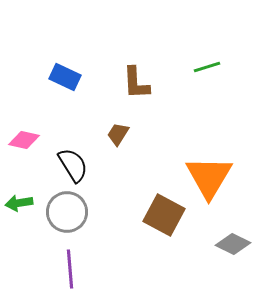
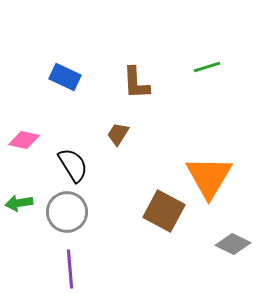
brown square: moved 4 px up
